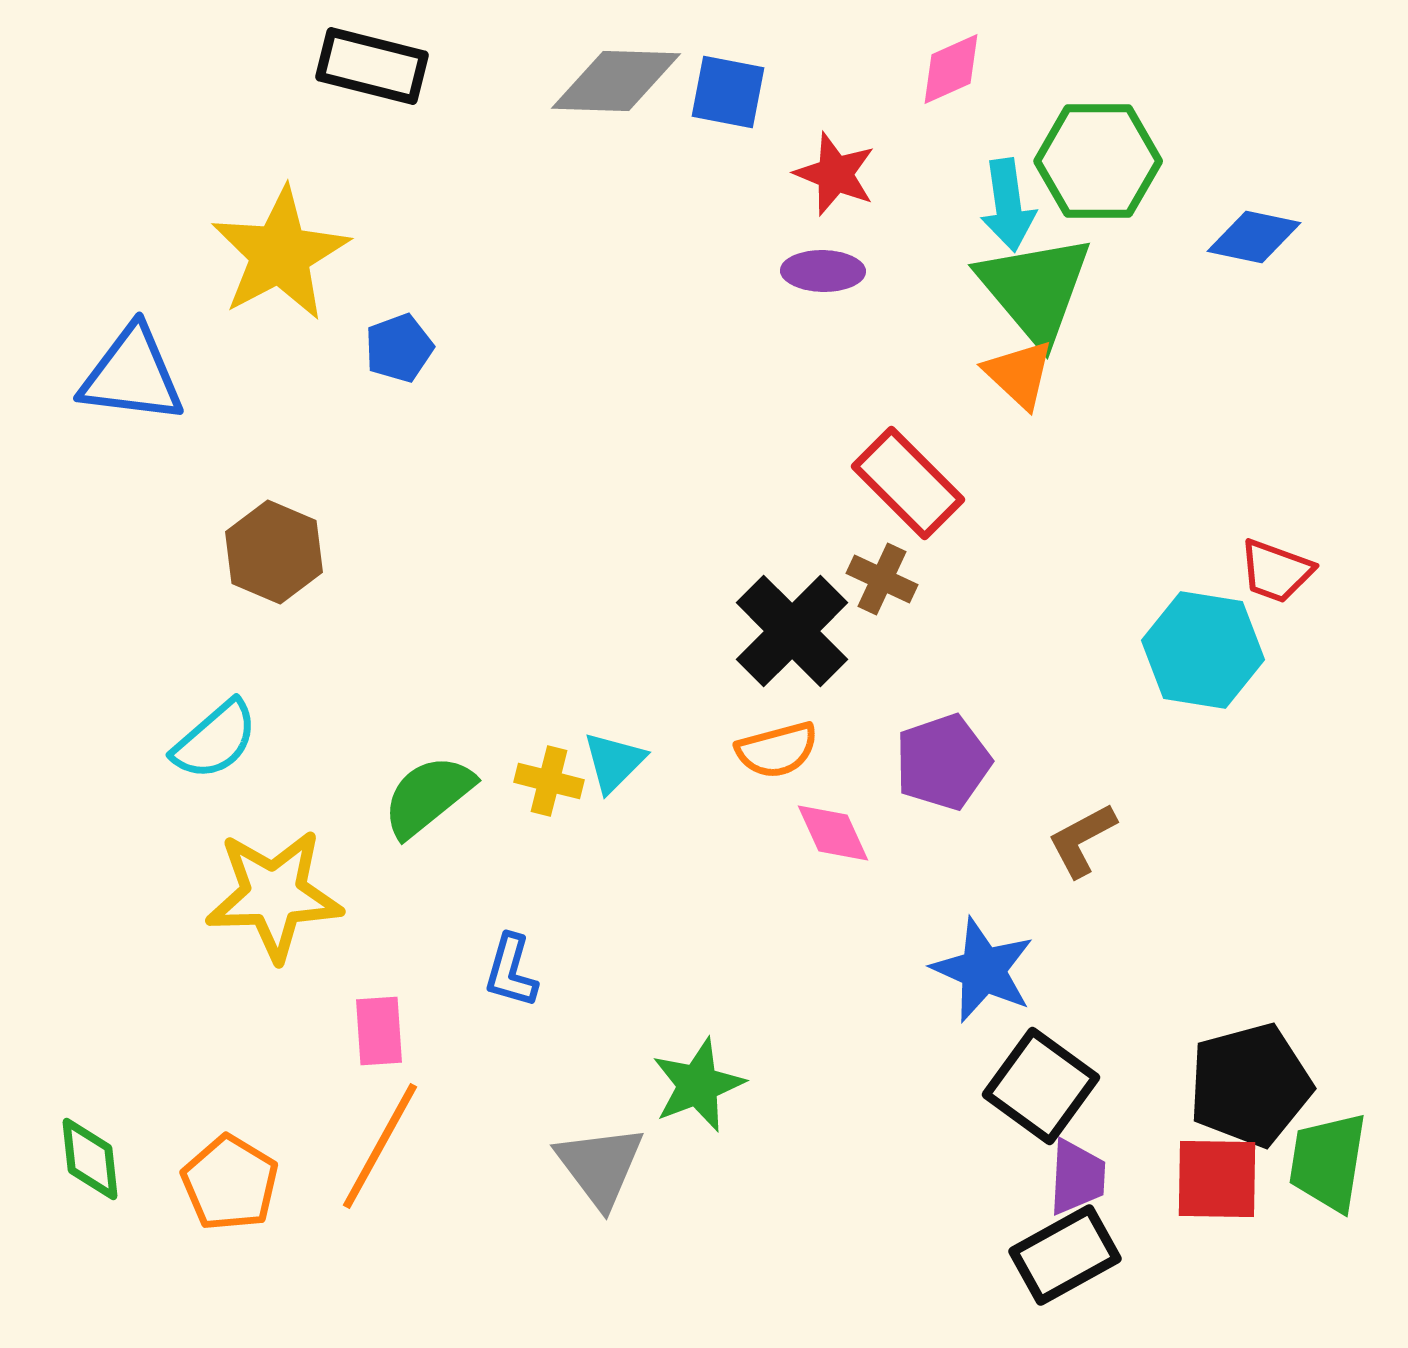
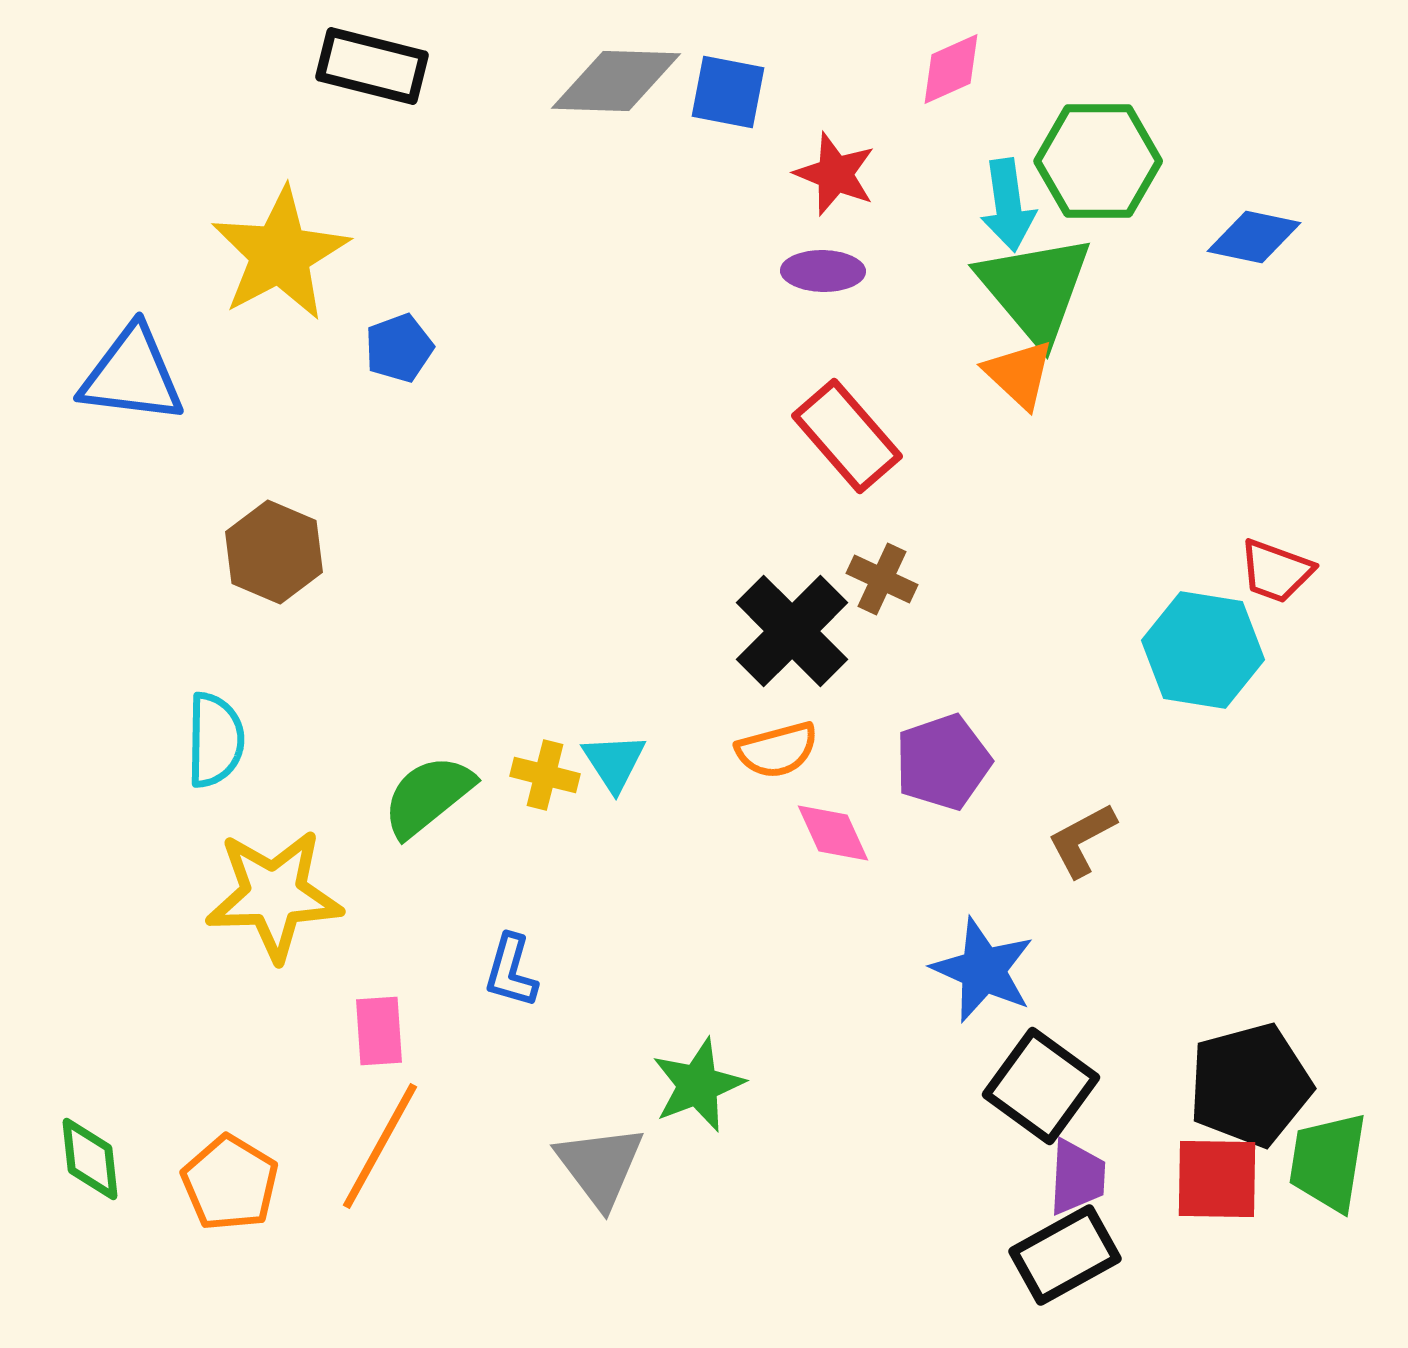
red rectangle at (908, 483): moved 61 px left, 47 px up; rotated 4 degrees clockwise
cyan semicircle at (215, 740): rotated 48 degrees counterclockwise
cyan triangle at (614, 762): rotated 18 degrees counterclockwise
yellow cross at (549, 781): moved 4 px left, 6 px up
